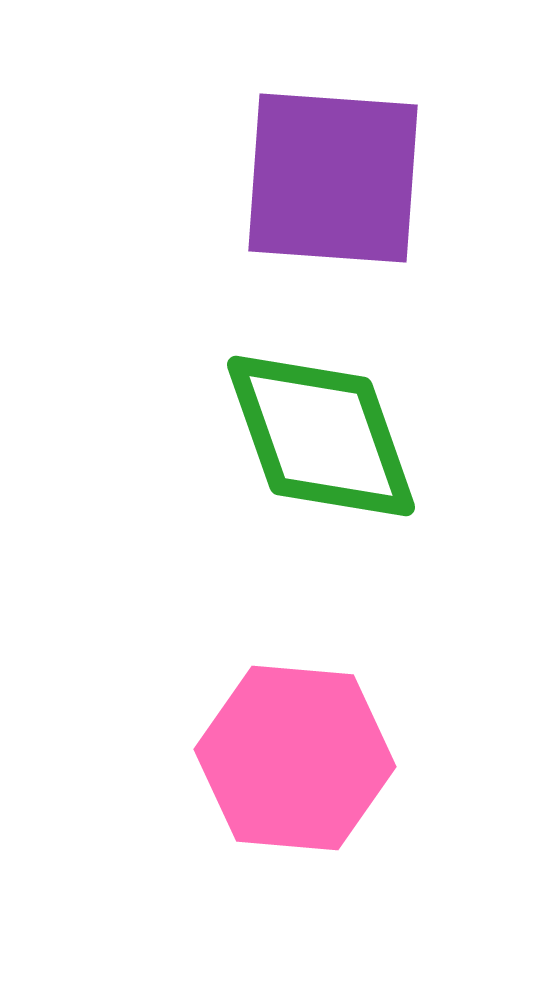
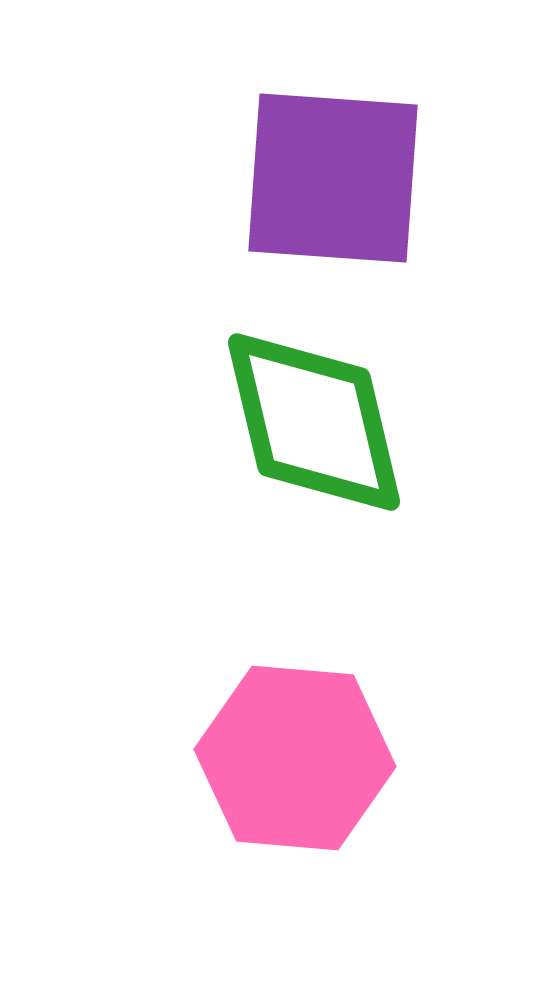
green diamond: moved 7 px left, 14 px up; rotated 6 degrees clockwise
